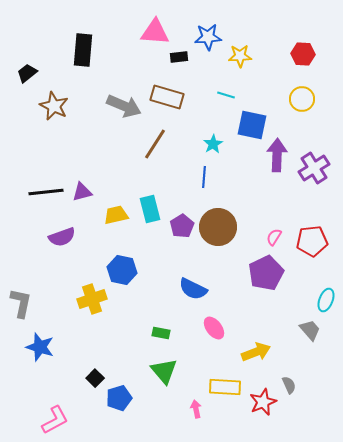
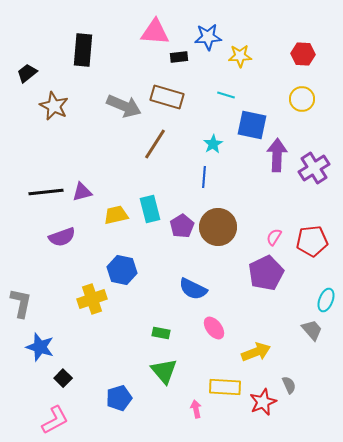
gray trapezoid at (310, 330): moved 2 px right
black square at (95, 378): moved 32 px left
